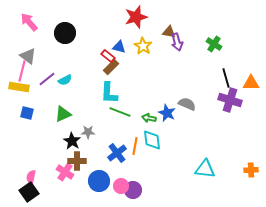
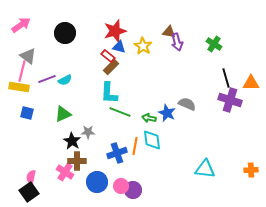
red star: moved 21 px left, 14 px down
pink arrow: moved 8 px left, 3 px down; rotated 96 degrees clockwise
purple line: rotated 18 degrees clockwise
blue cross: rotated 18 degrees clockwise
blue circle: moved 2 px left, 1 px down
